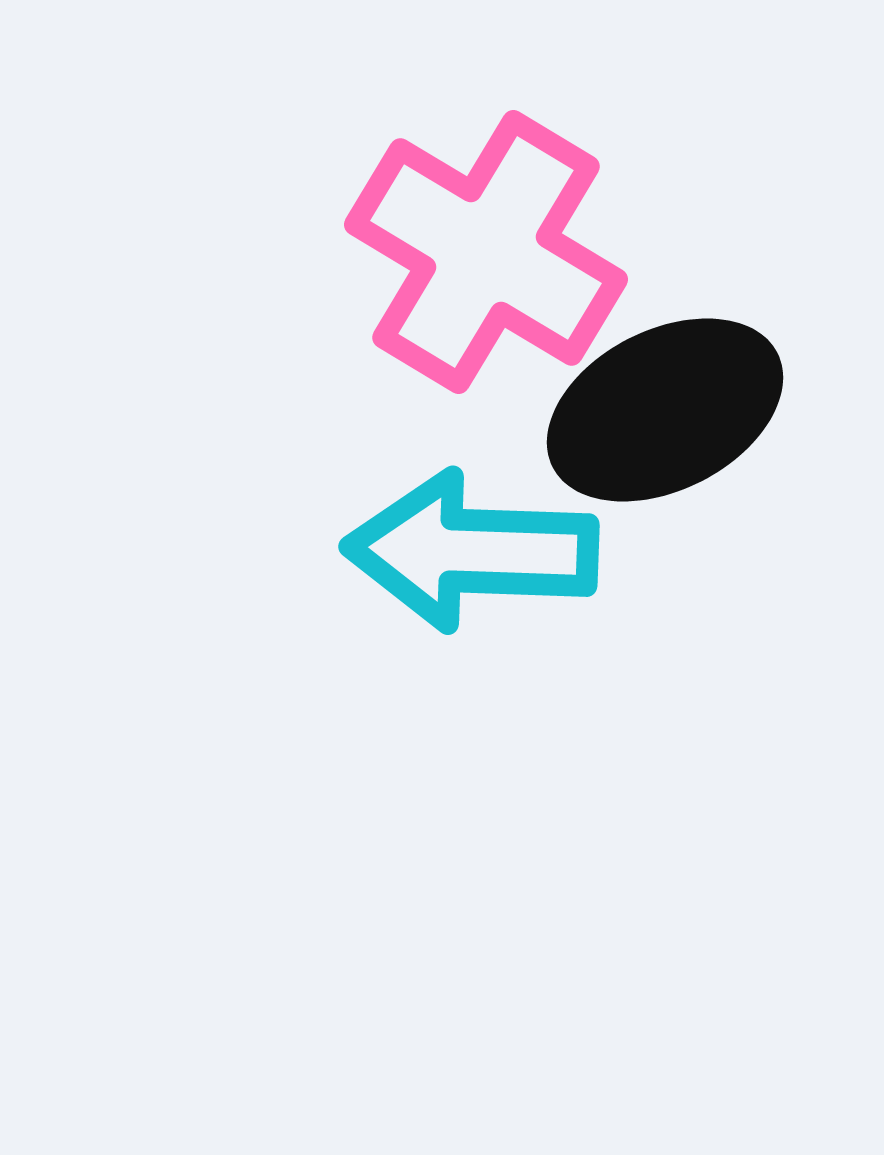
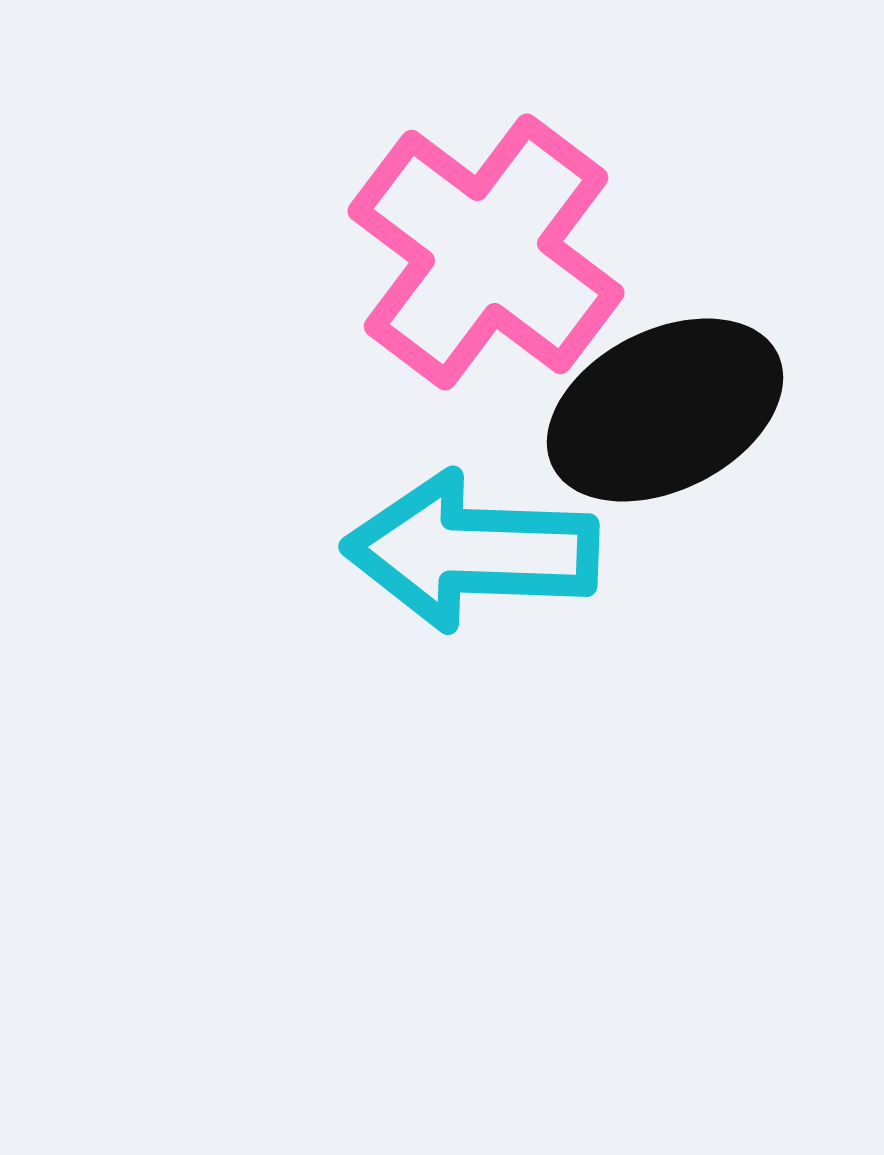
pink cross: rotated 6 degrees clockwise
